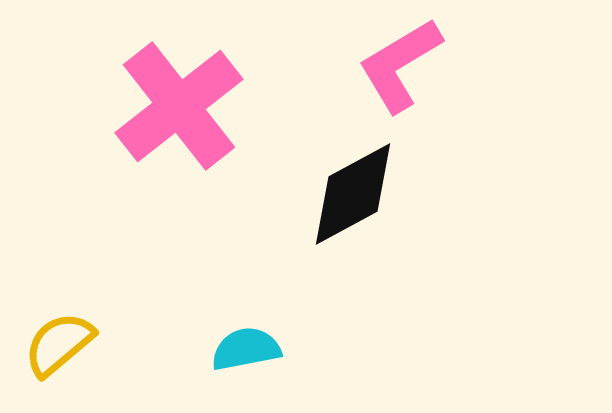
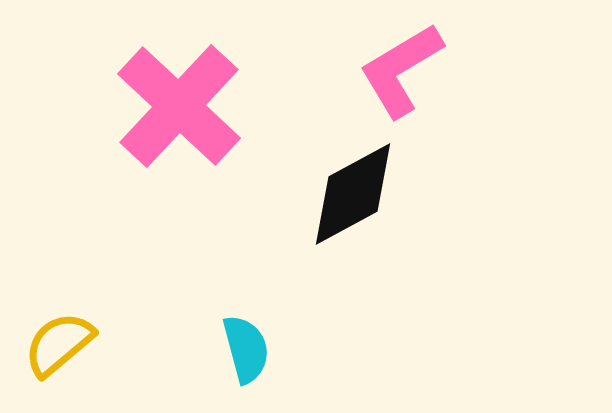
pink L-shape: moved 1 px right, 5 px down
pink cross: rotated 9 degrees counterclockwise
cyan semicircle: rotated 86 degrees clockwise
